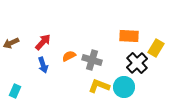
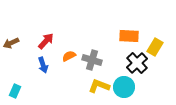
red arrow: moved 3 px right, 1 px up
yellow rectangle: moved 1 px left, 1 px up
